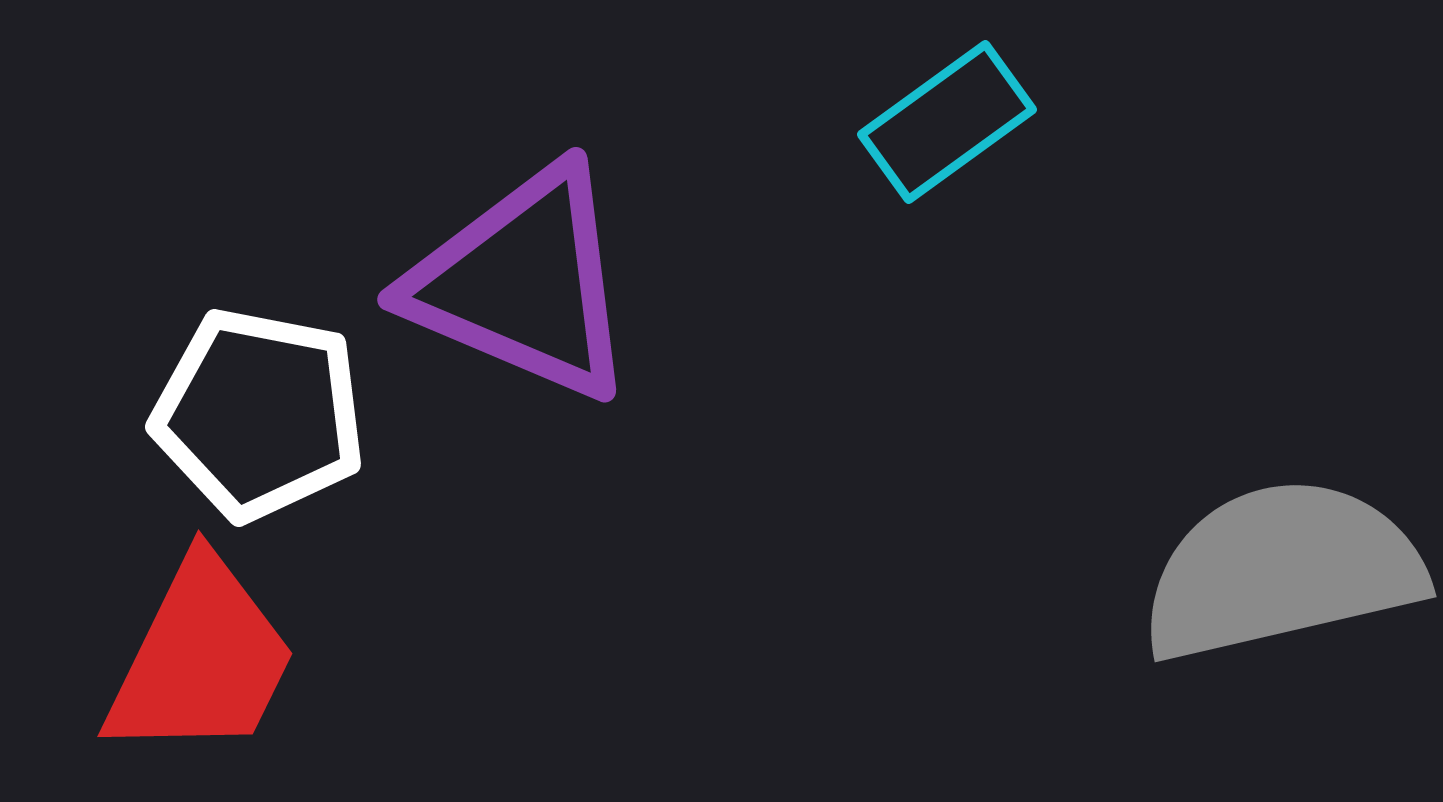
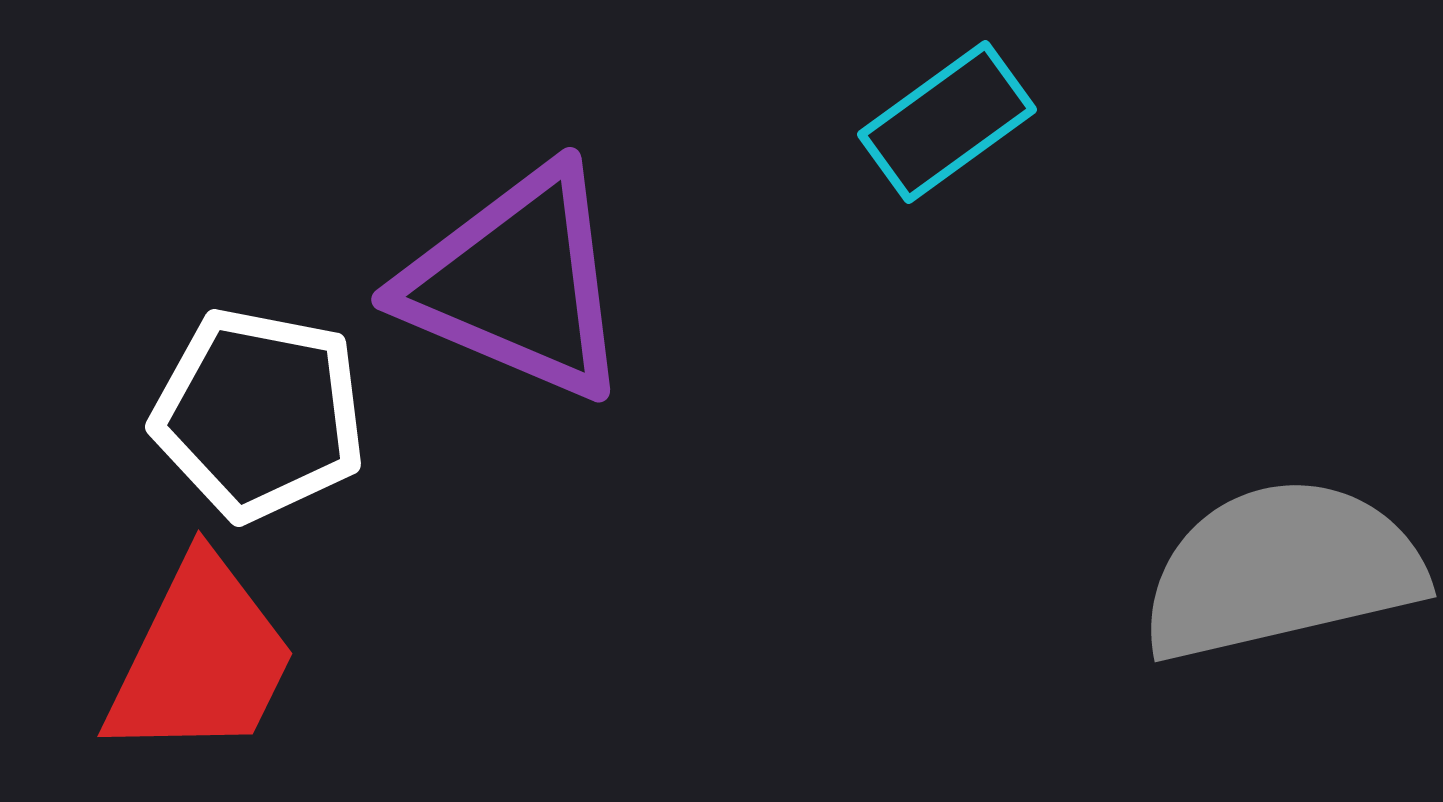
purple triangle: moved 6 px left
